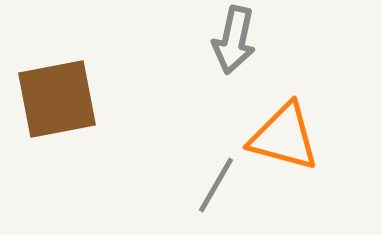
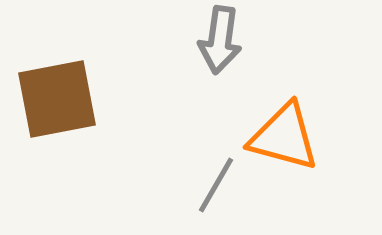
gray arrow: moved 14 px left; rotated 4 degrees counterclockwise
